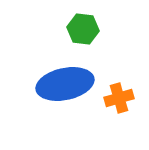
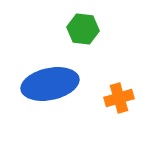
blue ellipse: moved 15 px left
